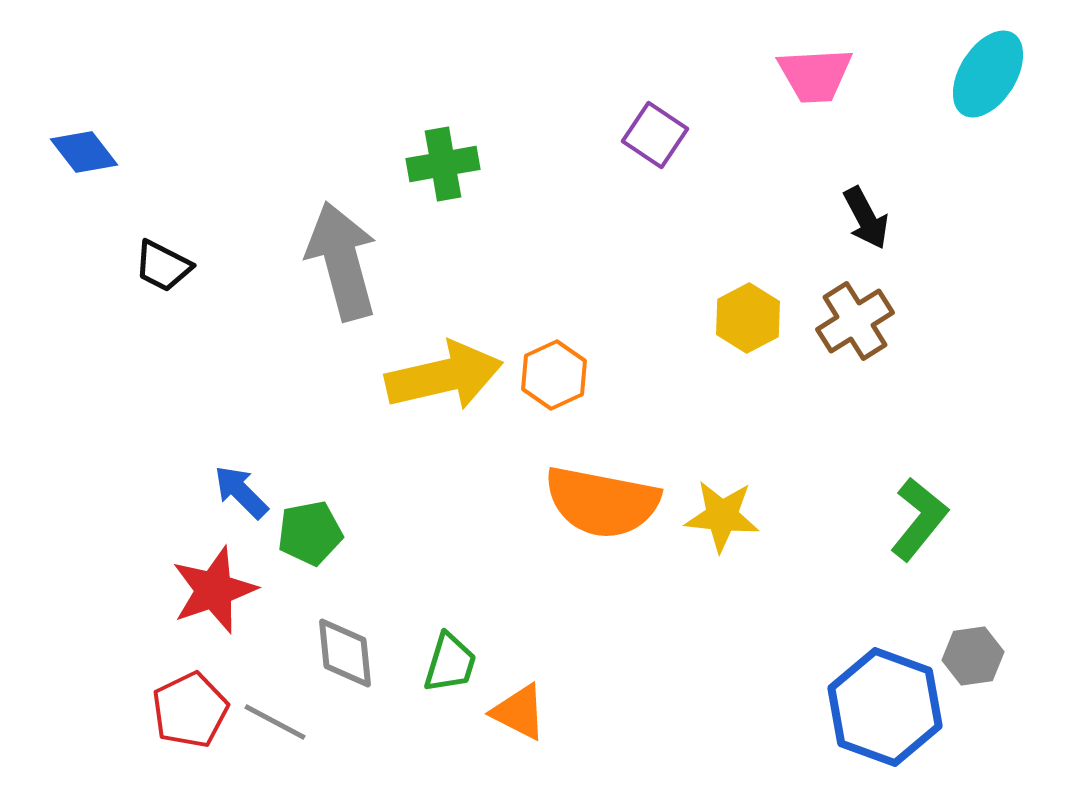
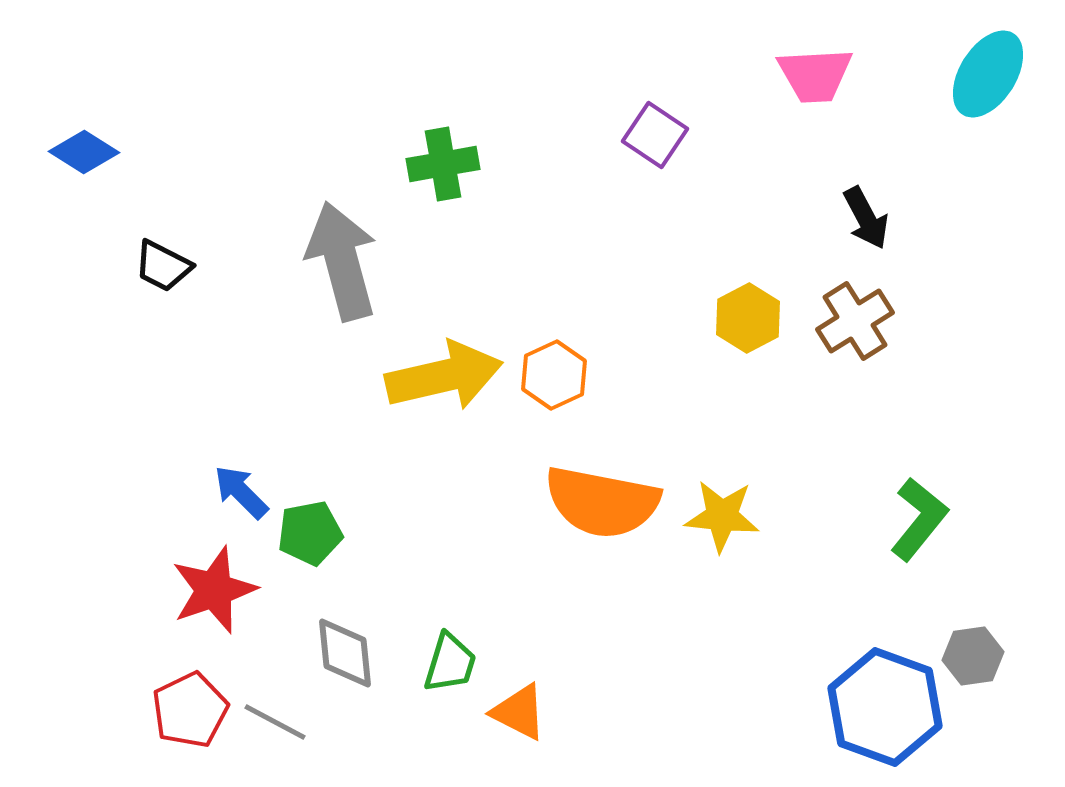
blue diamond: rotated 20 degrees counterclockwise
